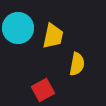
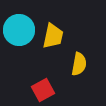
cyan circle: moved 1 px right, 2 px down
yellow semicircle: moved 2 px right
